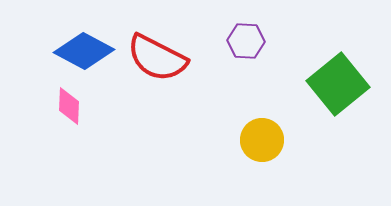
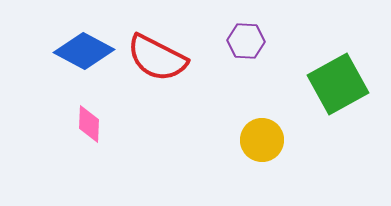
green square: rotated 10 degrees clockwise
pink diamond: moved 20 px right, 18 px down
